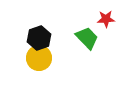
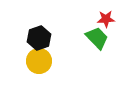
green trapezoid: moved 10 px right
yellow circle: moved 3 px down
